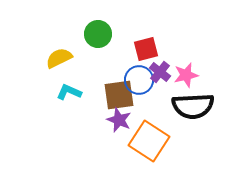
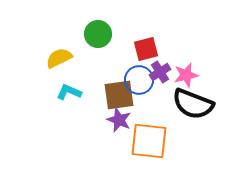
purple cross: rotated 20 degrees clockwise
black semicircle: moved 2 px up; rotated 24 degrees clockwise
orange square: rotated 27 degrees counterclockwise
